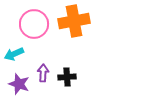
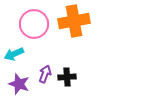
purple arrow: moved 2 px right, 1 px down; rotated 18 degrees clockwise
